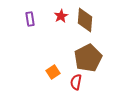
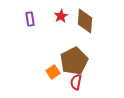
brown diamond: moved 1 px down
brown pentagon: moved 14 px left, 3 px down
